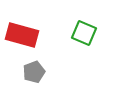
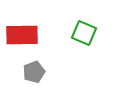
red rectangle: rotated 16 degrees counterclockwise
